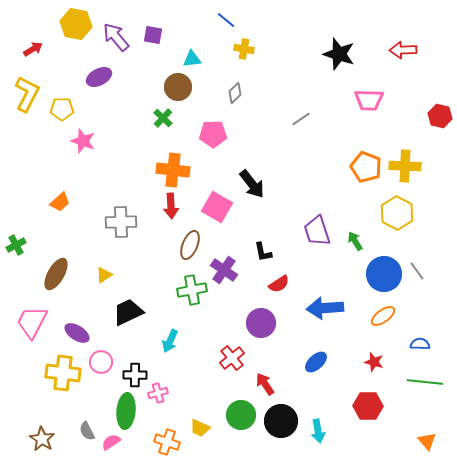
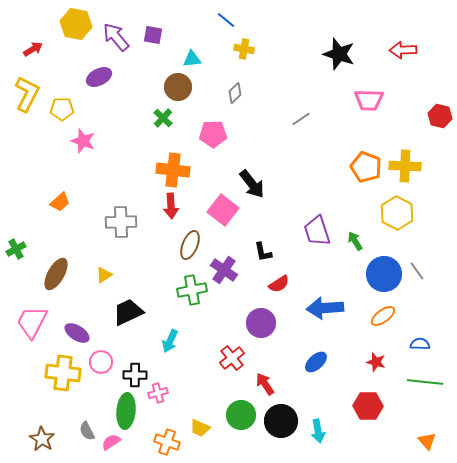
pink square at (217, 207): moved 6 px right, 3 px down; rotated 8 degrees clockwise
green cross at (16, 245): moved 4 px down
red star at (374, 362): moved 2 px right
